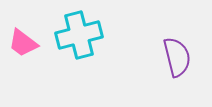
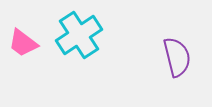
cyan cross: rotated 18 degrees counterclockwise
